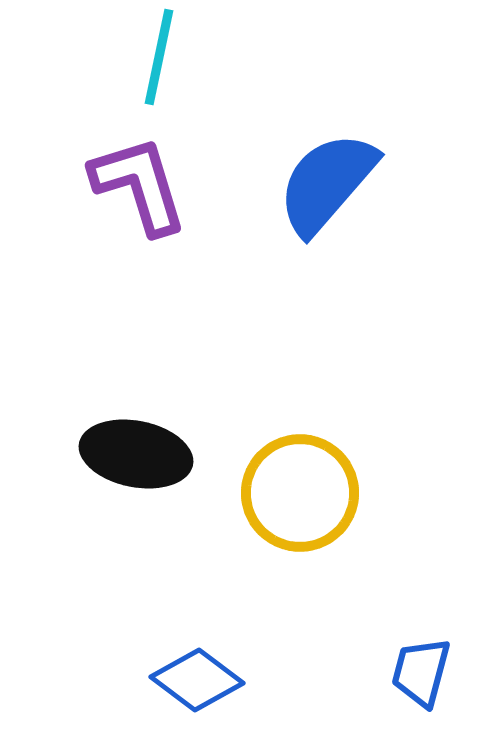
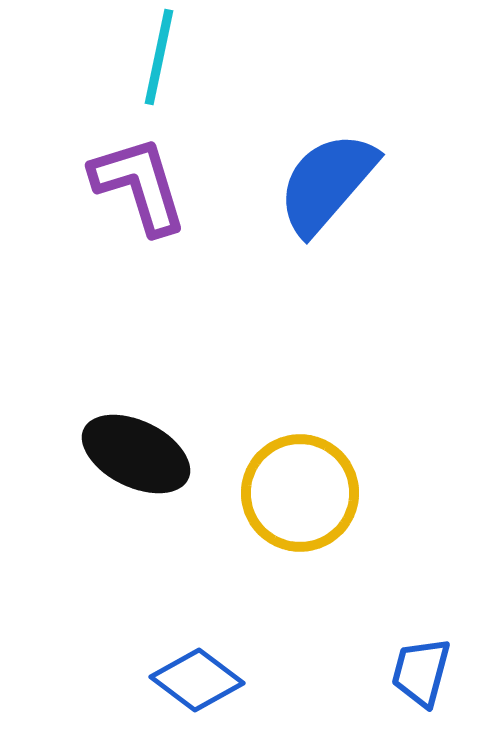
black ellipse: rotated 15 degrees clockwise
